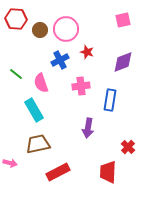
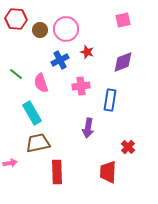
cyan rectangle: moved 2 px left, 3 px down
brown trapezoid: moved 1 px up
pink arrow: rotated 24 degrees counterclockwise
red rectangle: moved 1 px left; rotated 65 degrees counterclockwise
